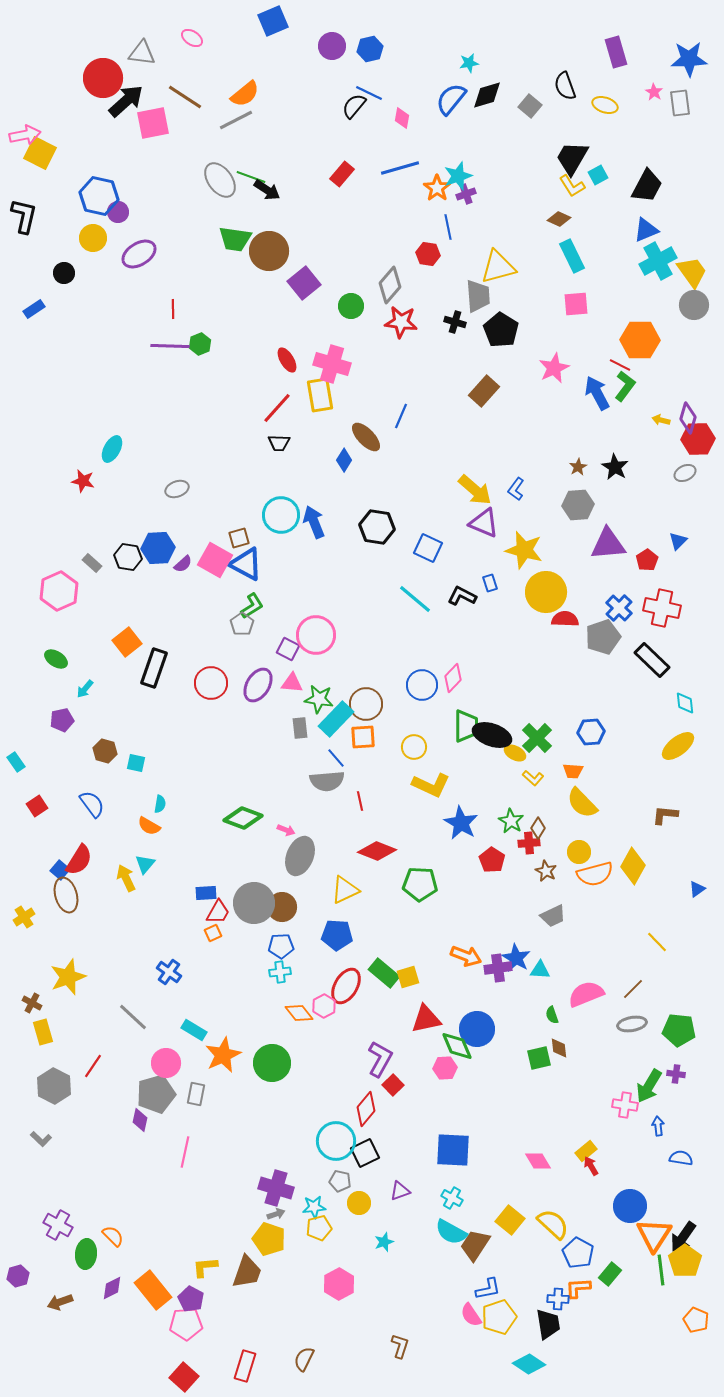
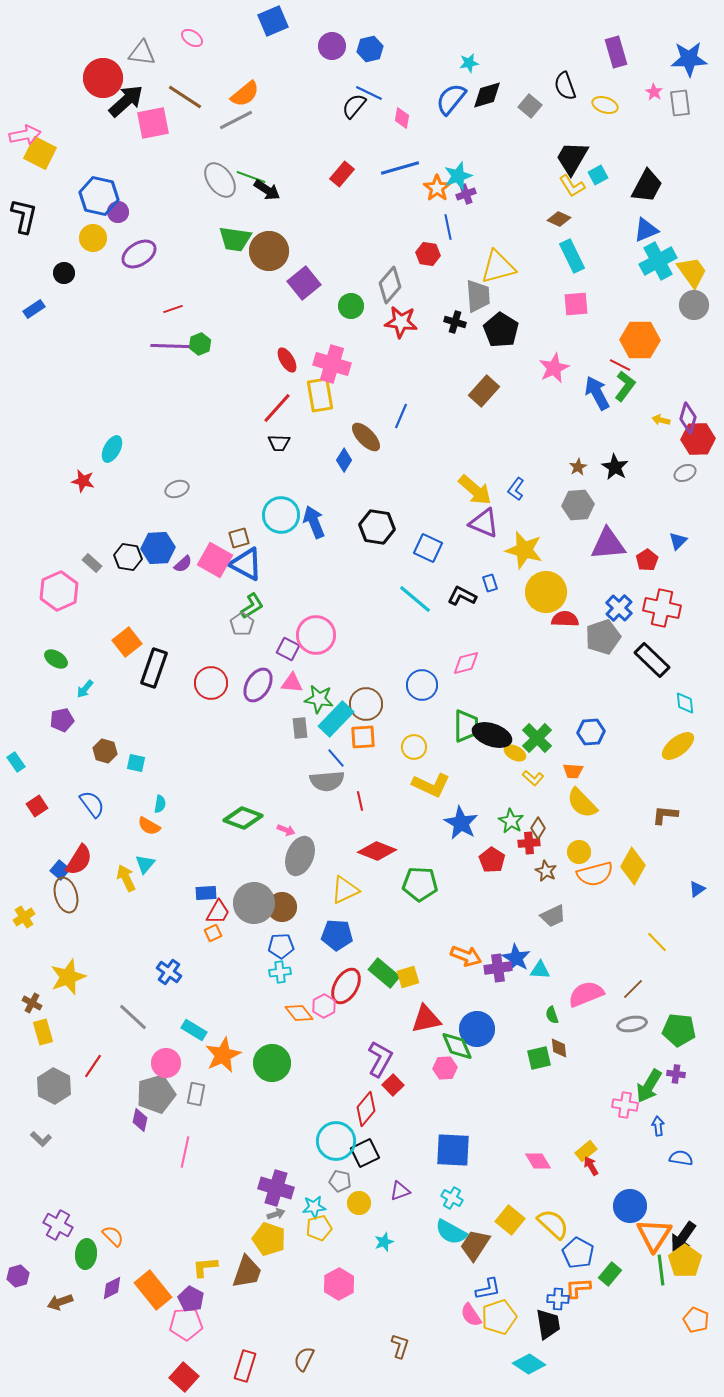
red line at (173, 309): rotated 72 degrees clockwise
pink diamond at (453, 678): moved 13 px right, 15 px up; rotated 32 degrees clockwise
